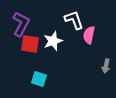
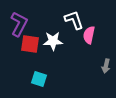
purple L-shape: moved 2 px left
white star: rotated 18 degrees clockwise
